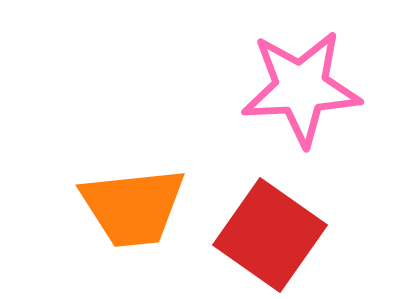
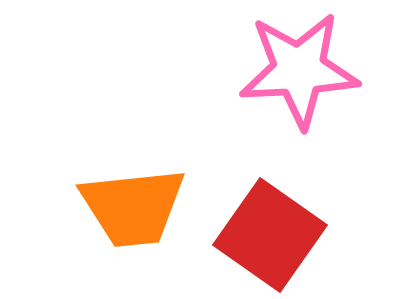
pink star: moved 2 px left, 18 px up
